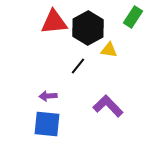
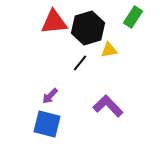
black hexagon: rotated 12 degrees clockwise
yellow triangle: rotated 18 degrees counterclockwise
black line: moved 2 px right, 3 px up
purple arrow: moved 2 px right; rotated 42 degrees counterclockwise
blue square: rotated 8 degrees clockwise
